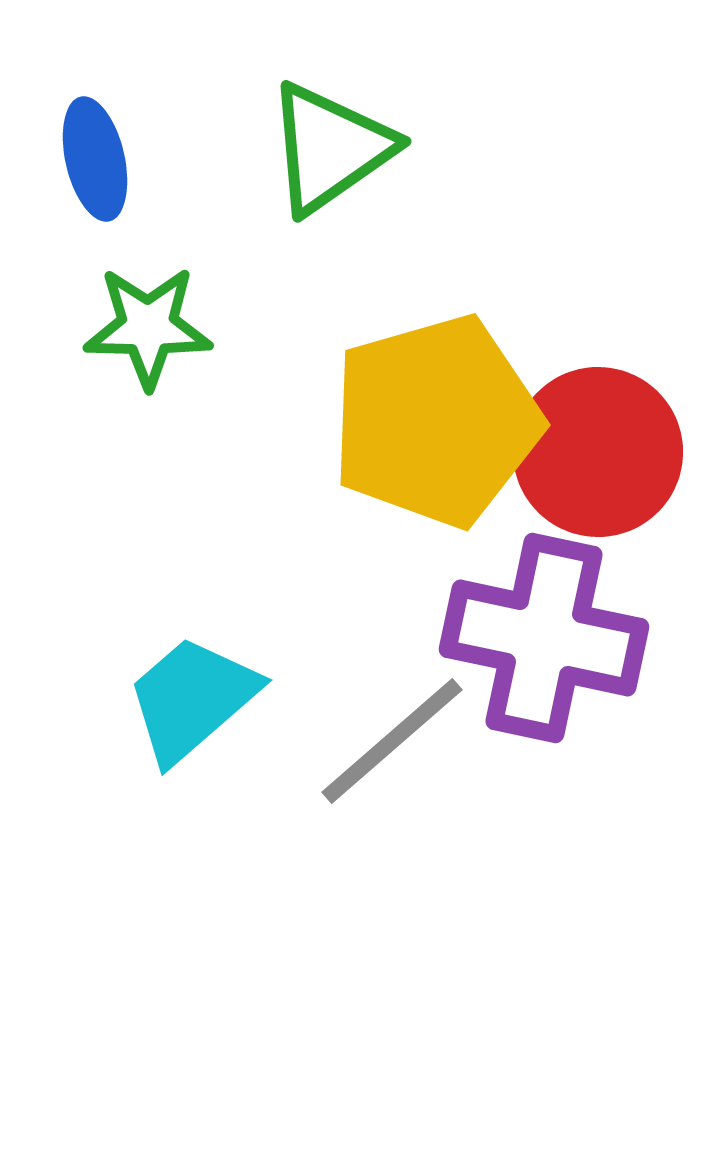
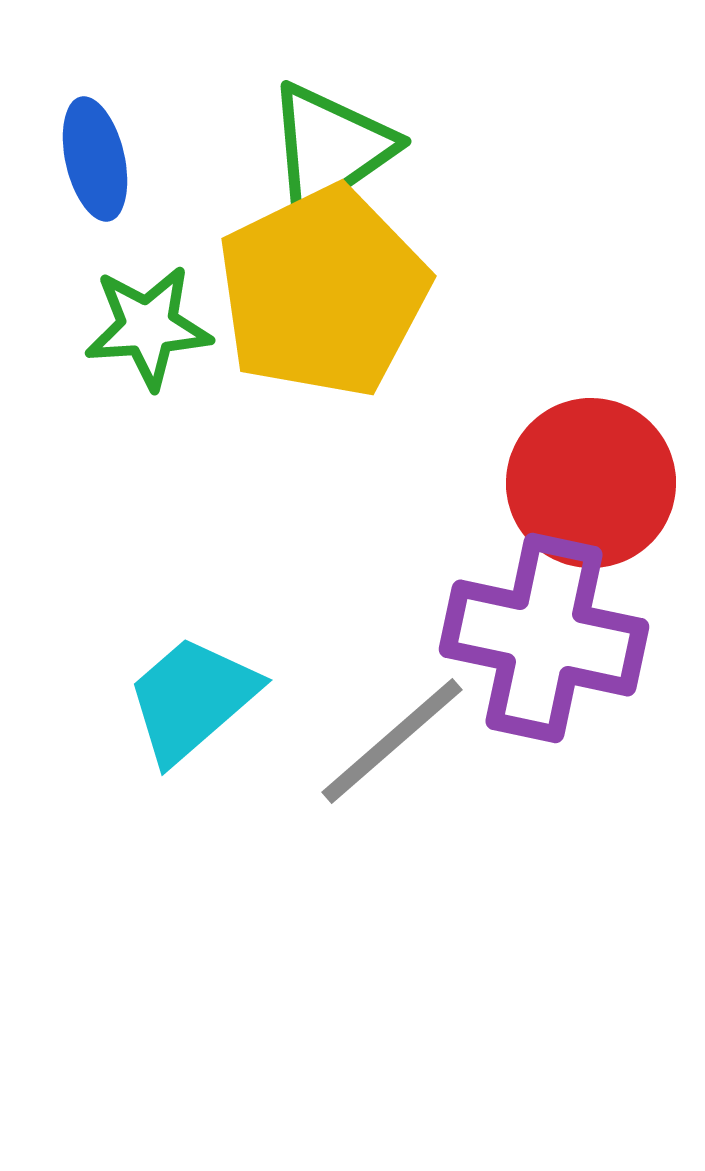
green star: rotated 5 degrees counterclockwise
yellow pentagon: moved 113 px left, 129 px up; rotated 10 degrees counterclockwise
red circle: moved 7 px left, 31 px down
